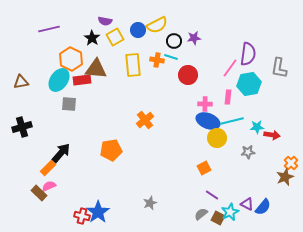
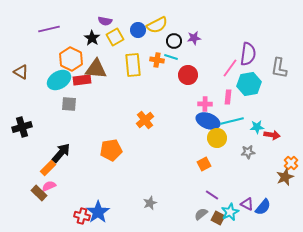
cyan ellipse at (59, 80): rotated 25 degrees clockwise
brown triangle at (21, 82): moved 10 px up; rotated 42 degrees clockwise
orange square at (204, 168): moved 4 px up
